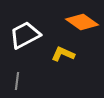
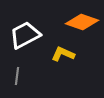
orange diamond: rotated 16 degrees counterclockwise
gray line: moved 5 px up
